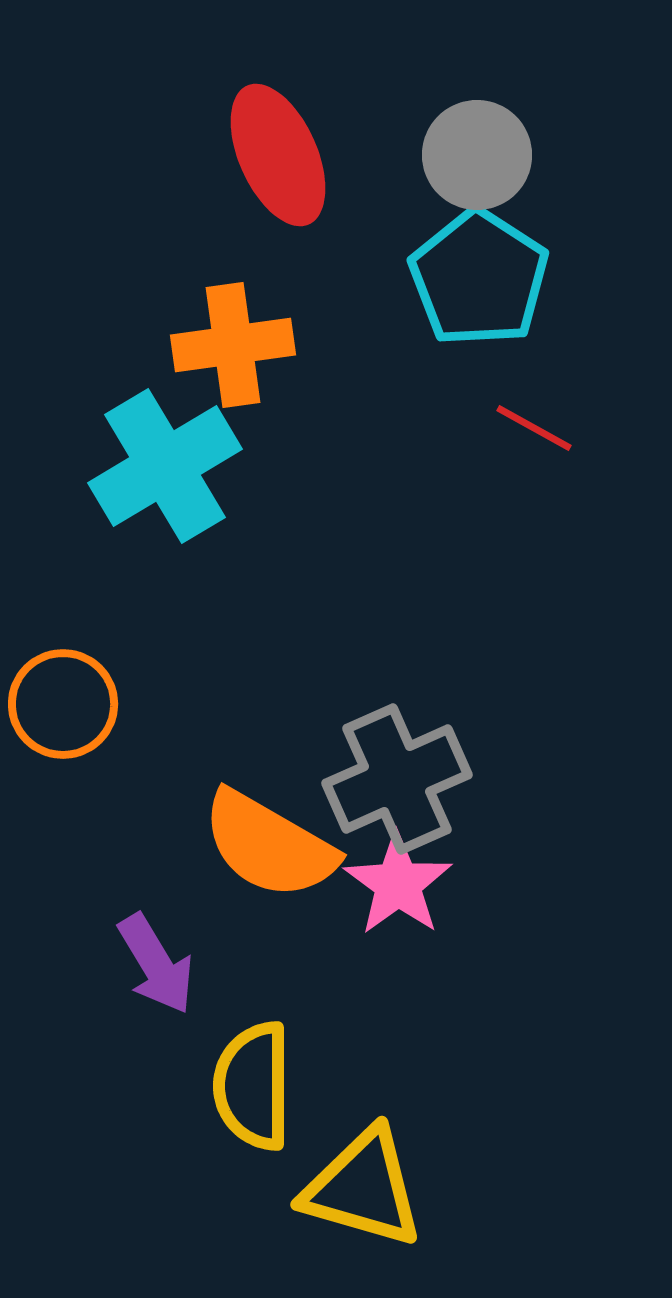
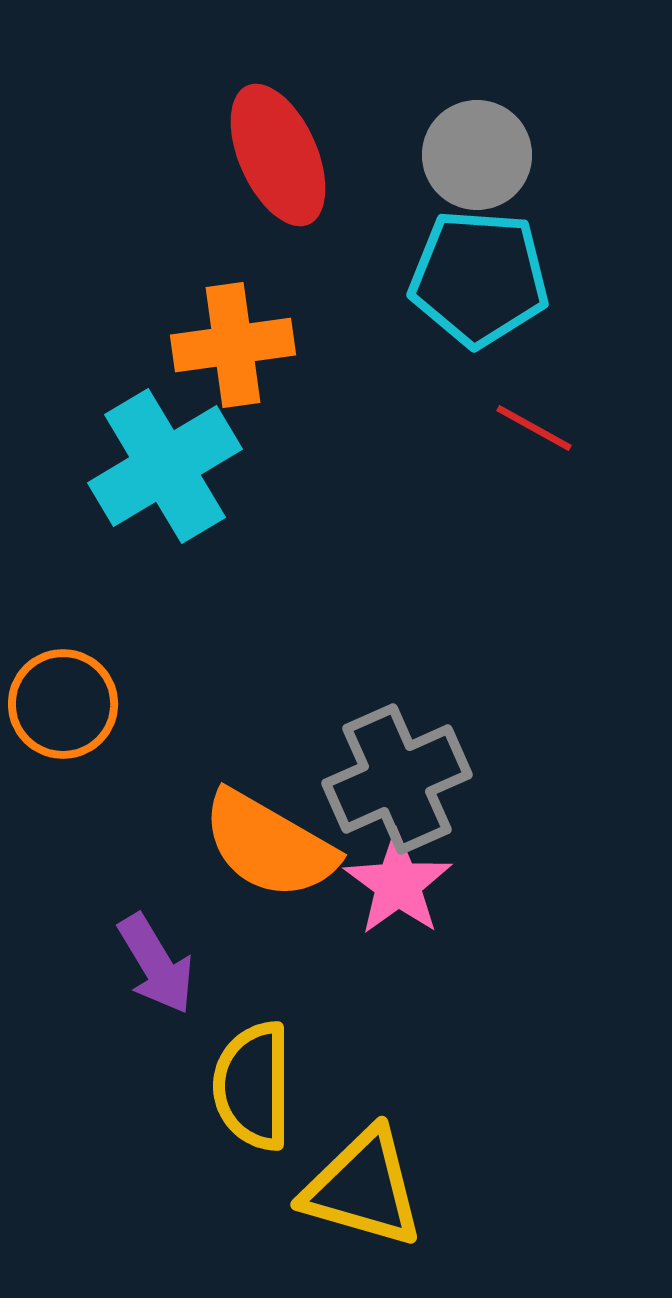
cyan pentagon: rotated 29 degrees counterclockwise
